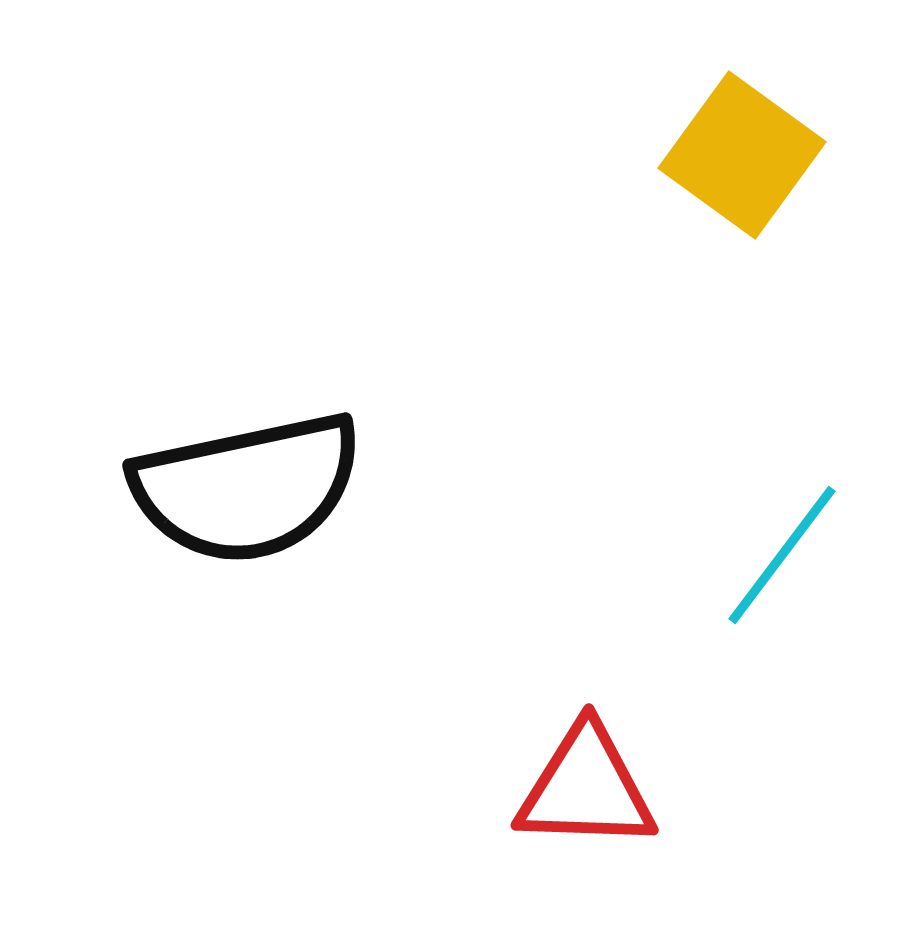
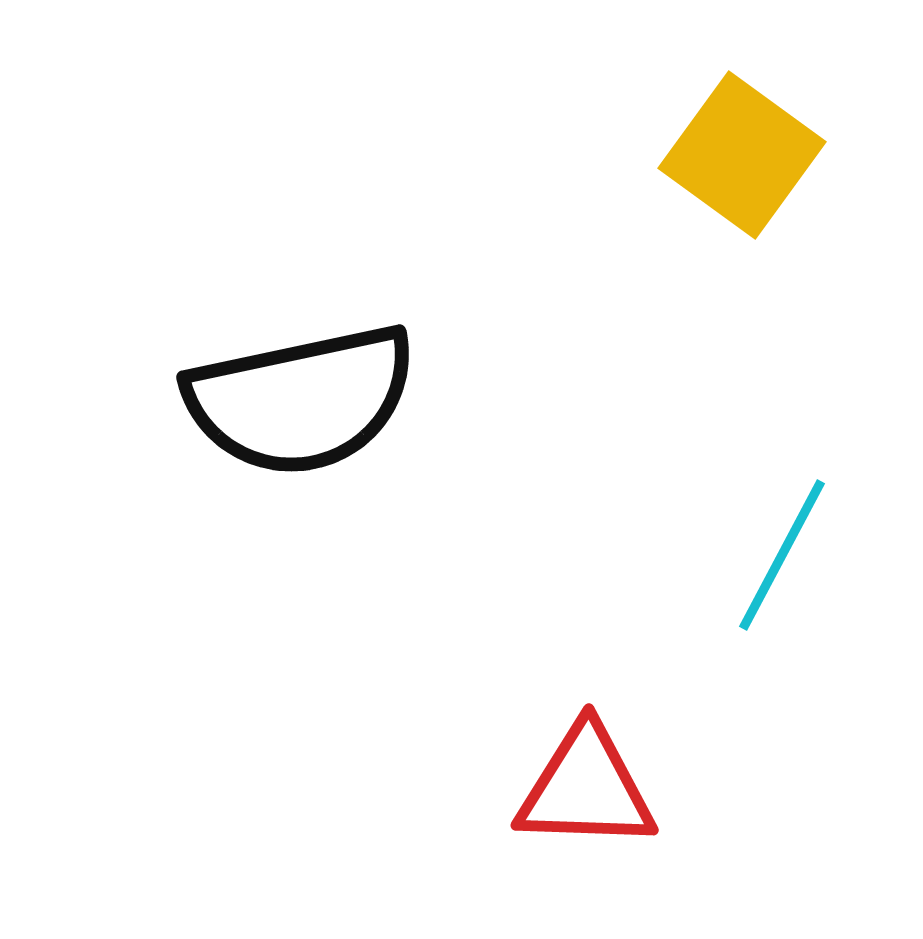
black semicircle: moved 54 px right, 88 px up
cyan line: rotated 9 degrees counterclockwise
